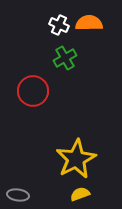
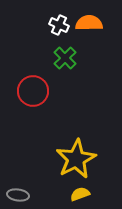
green cross: rotated 15 degrees counterclockwise
